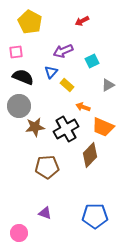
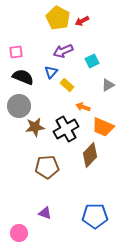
yellow pentagon: moved 28 px right, 4 px up
